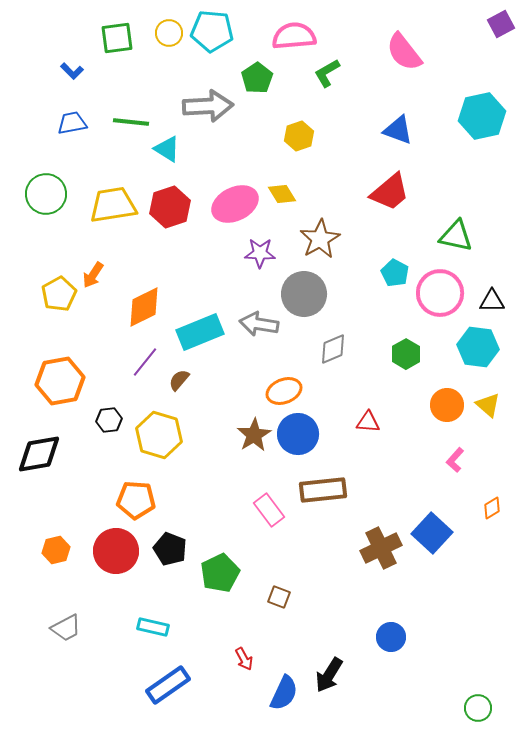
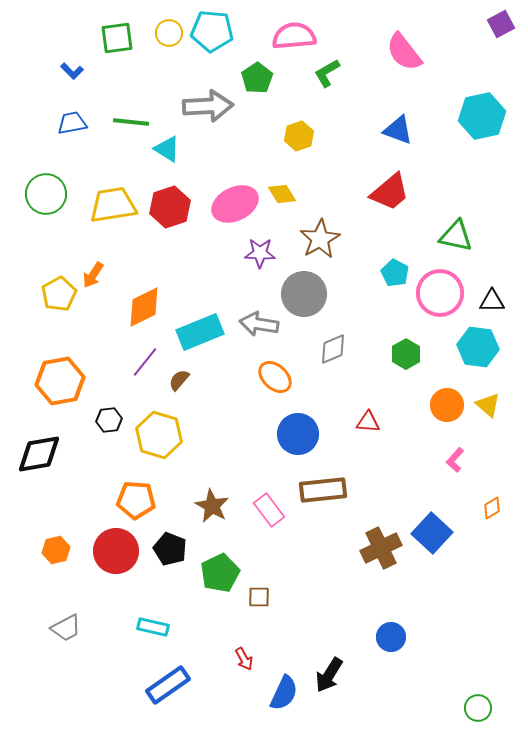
orange ellipse at (284, 391): moved 9 px left, 14 px up; rotated 64 degrees clockwise
brown star at (254, 435): moved 42 px left, 71 px down; rotated 12 degrees counterclockwise
brown square at (279, 597): moved 20 px left; rotated 20 degrees counterclockwise
